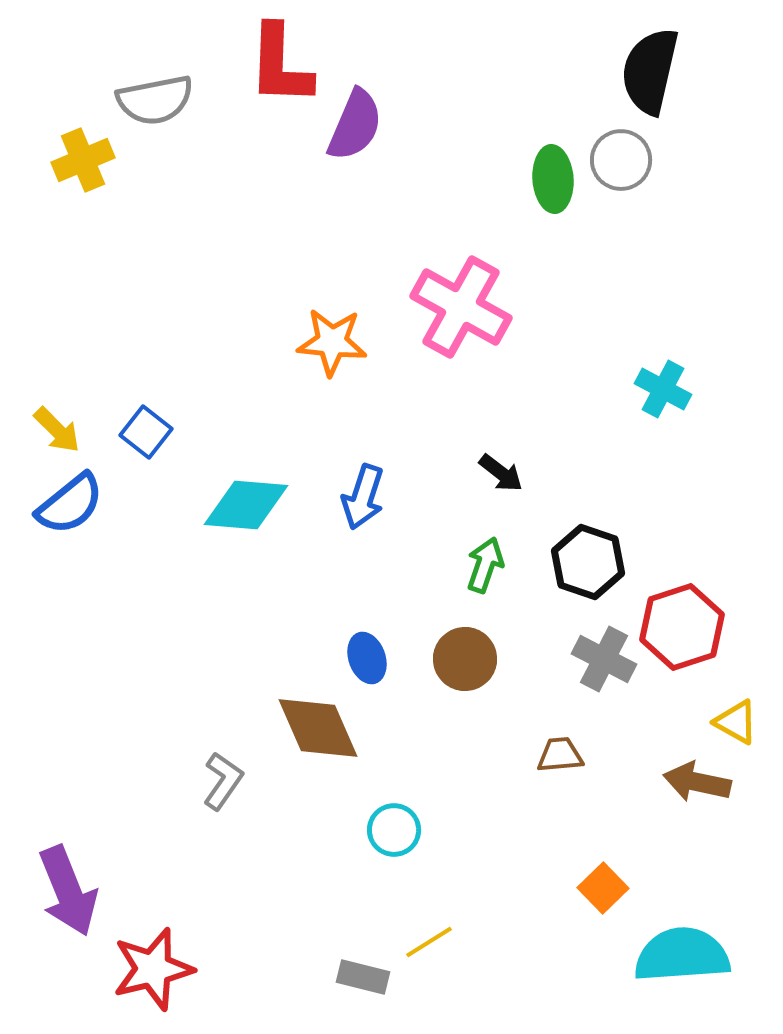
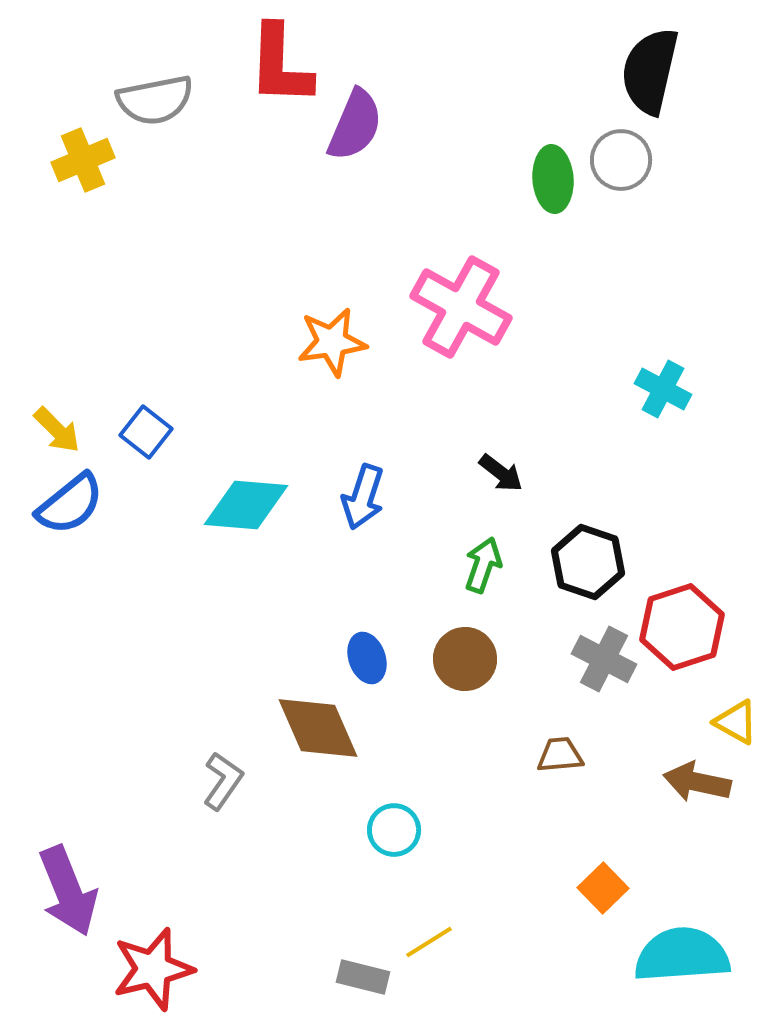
orange star: rotated 14 degrees counterclockwise
green arrow: moved 2 px left
